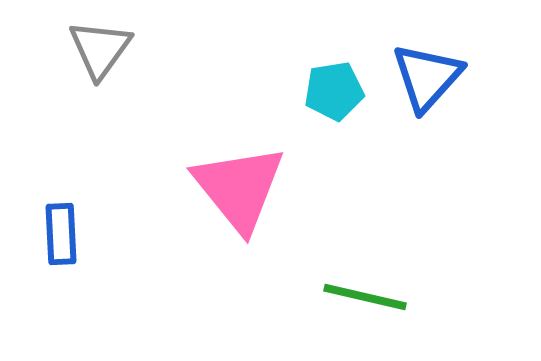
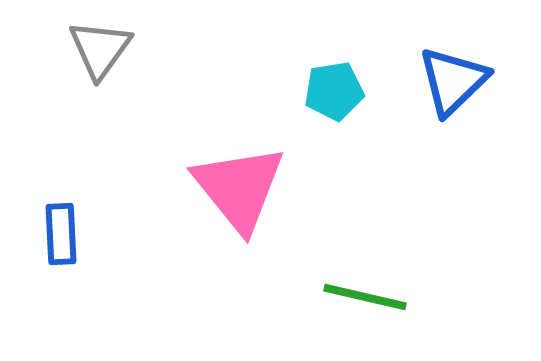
blue triangle: moved 26 px right, 4 px down; rotated 4 degrees clockwise
